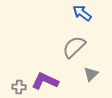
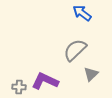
gray semicircle: moved 1 px right, 3 px down
